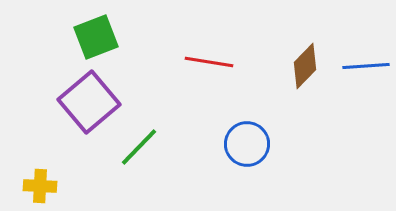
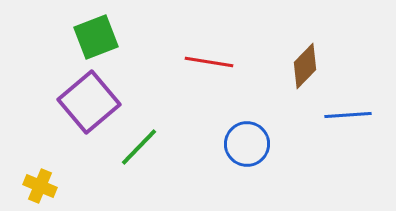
blue line: moved 18 px left, 49 px down
yellow cross: rotated 20 degrees clockwise
